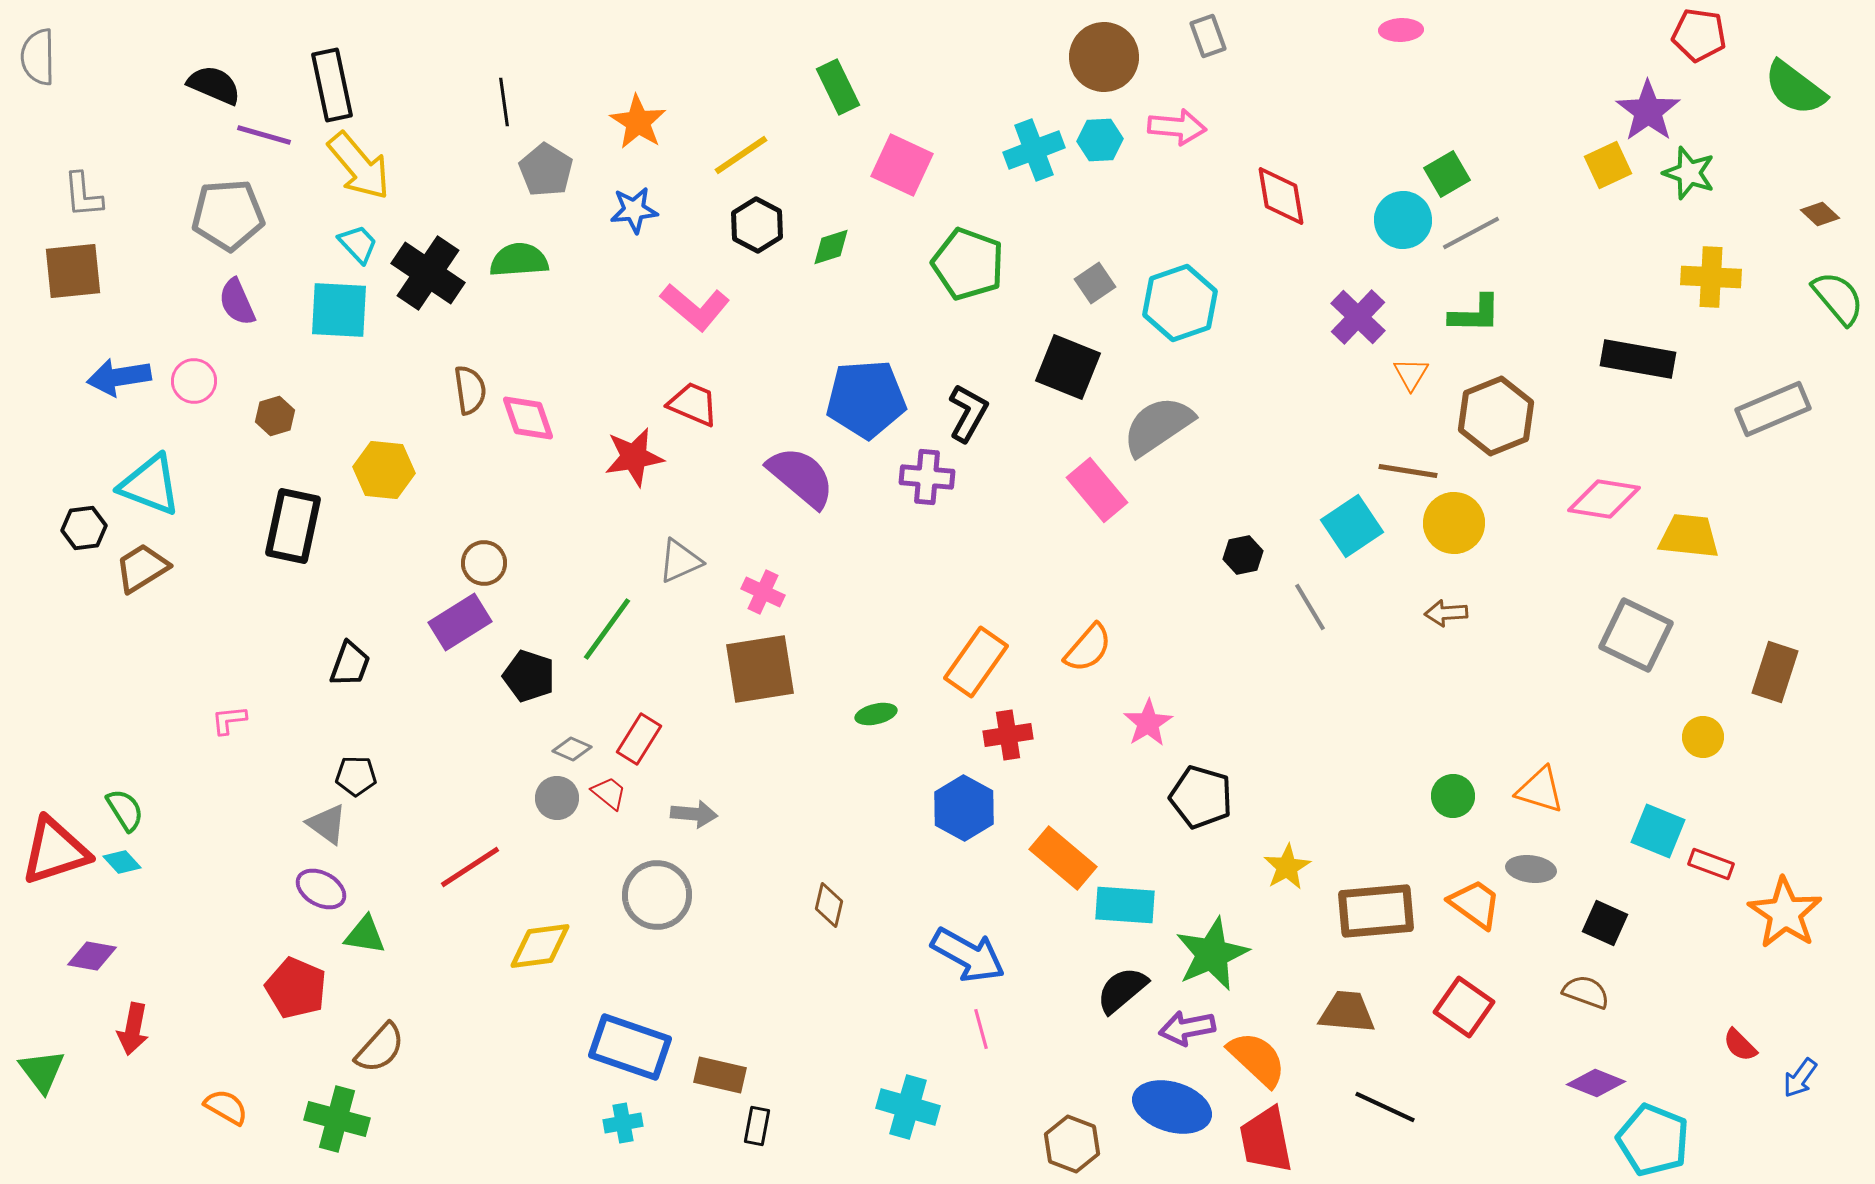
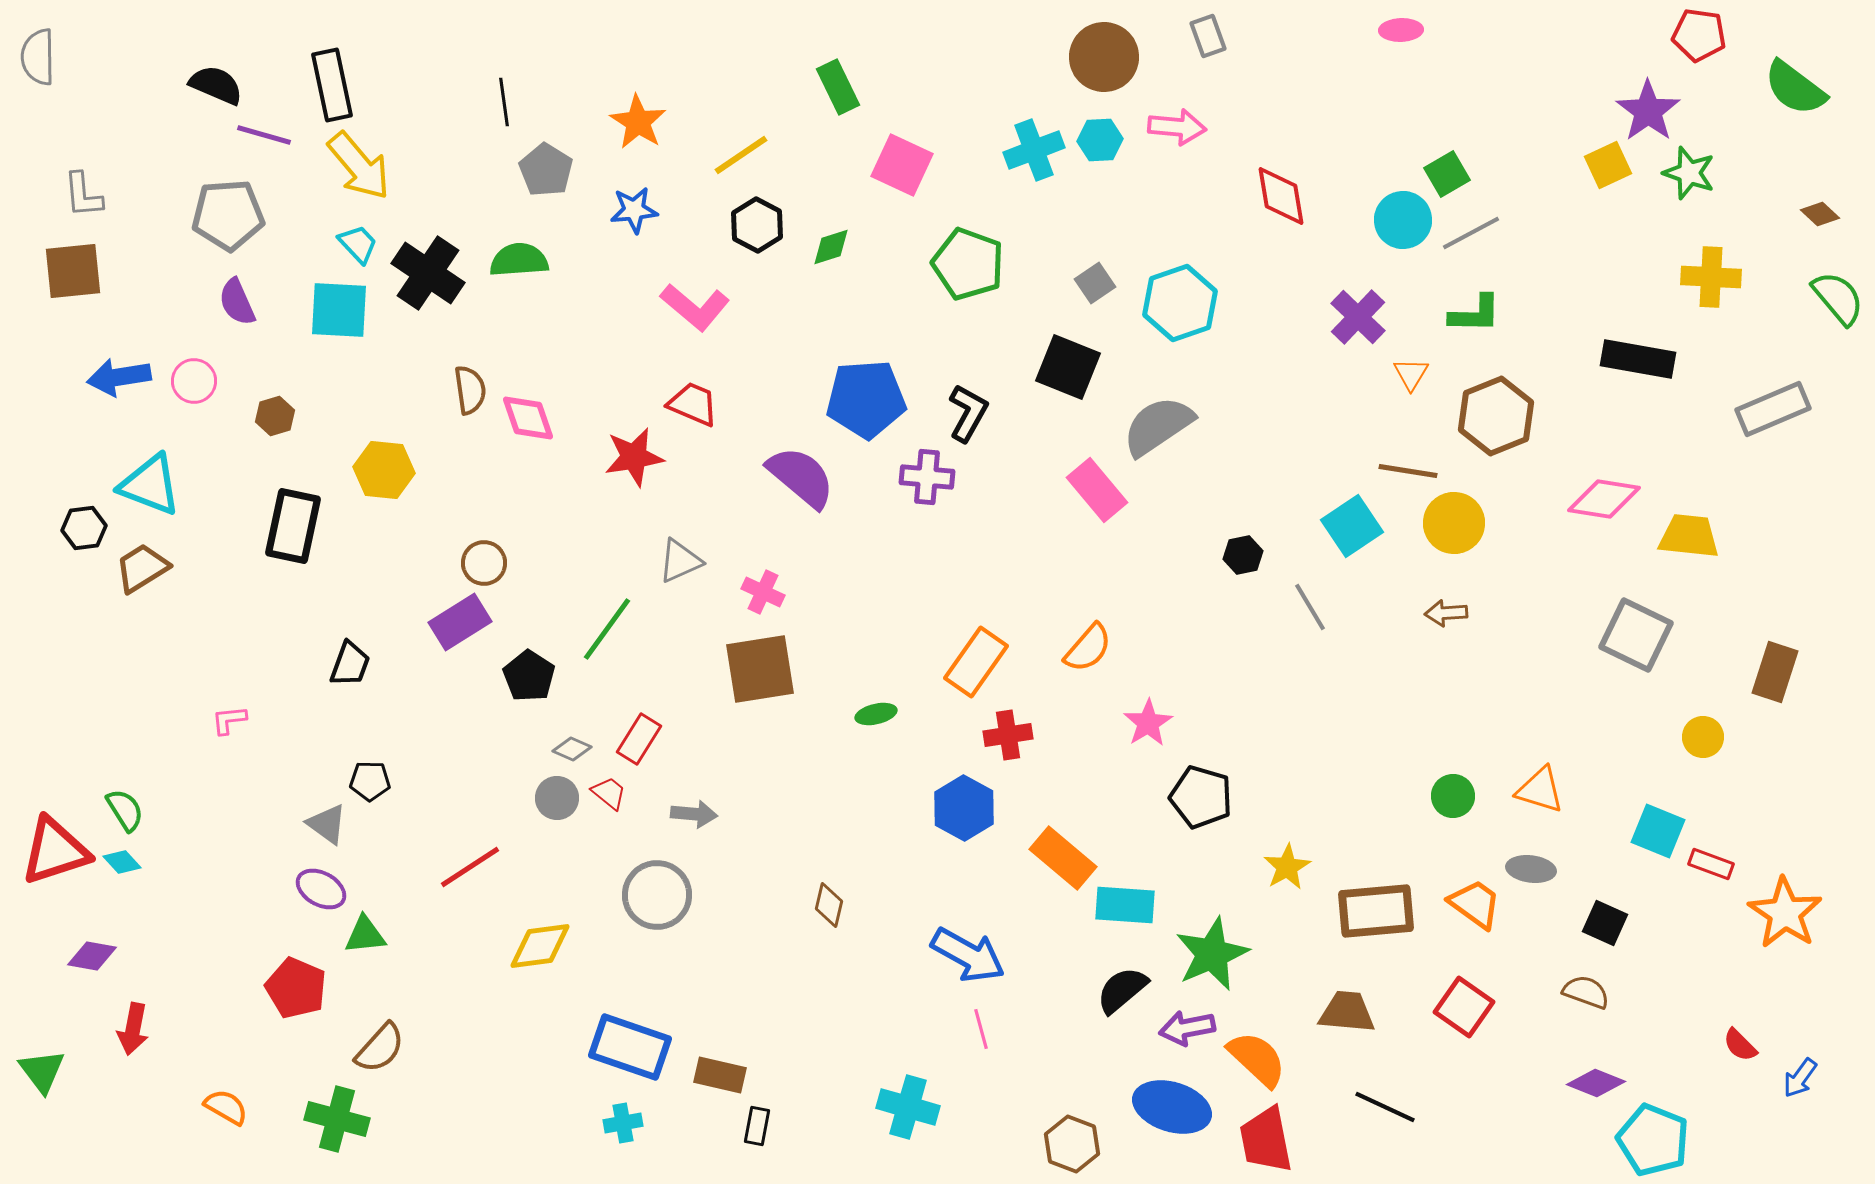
black semicircle at (214, 85): moved 2 px right
black pentagon at (529, 676): rotated 15 degrees clockwise
black pentagon at (356, 776): moved 14 px right, 5 px down
green triangle at (365, 935): rotated 15 degrees counterclockwise
